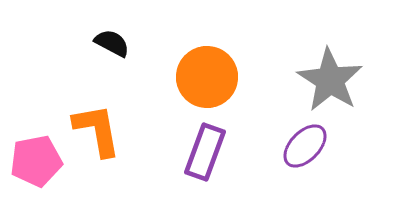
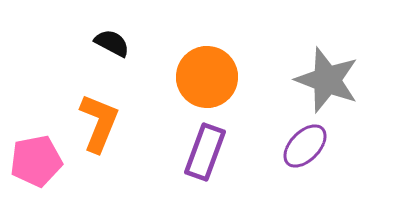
gray star: moved 3 px left; rotated 12 degrees counterclockwise
orange L-shape: moved 2 px right, 7 px up; rotated 32 degrees clockwise
